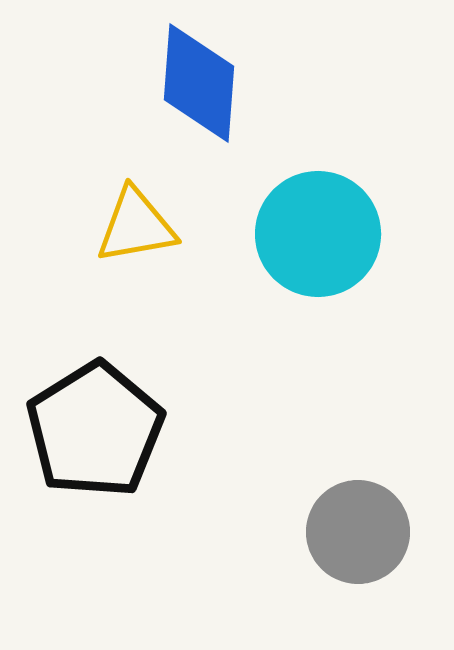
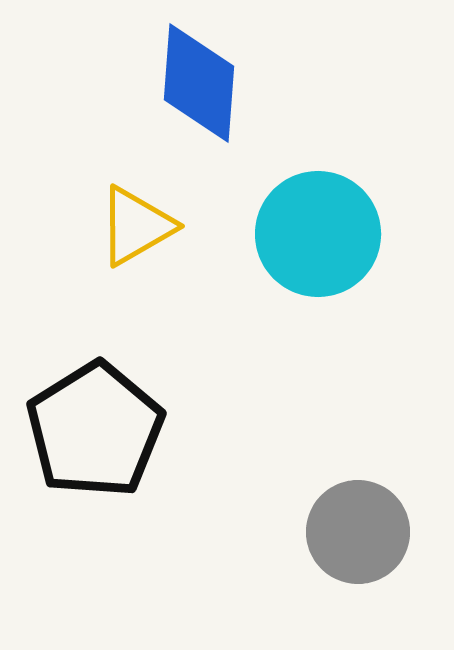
yellow triangle: rotated 20 degrees counterclockwise
